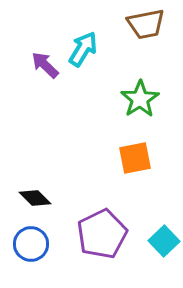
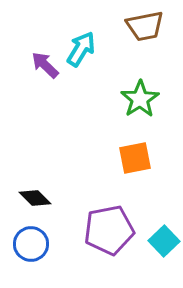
brown trapezoid: moved 1 px left, 2 px down
cyan arrow: moved 2 px left
purple pentagon: moved 7 px right, 4 px up; rotated 15 degrees clockwise
